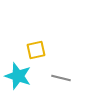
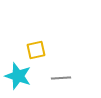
gray line: rotated 18 degrees counterclockwise
